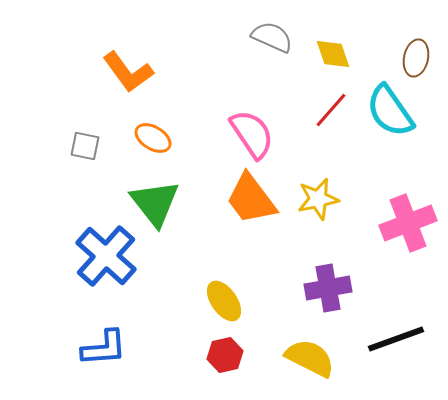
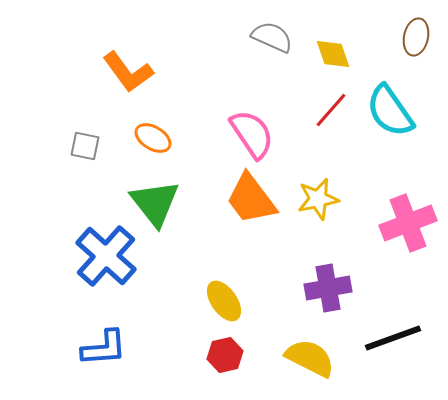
brown ellipse: moved 21 px up
black line: moved 3 px left, 1 px up
